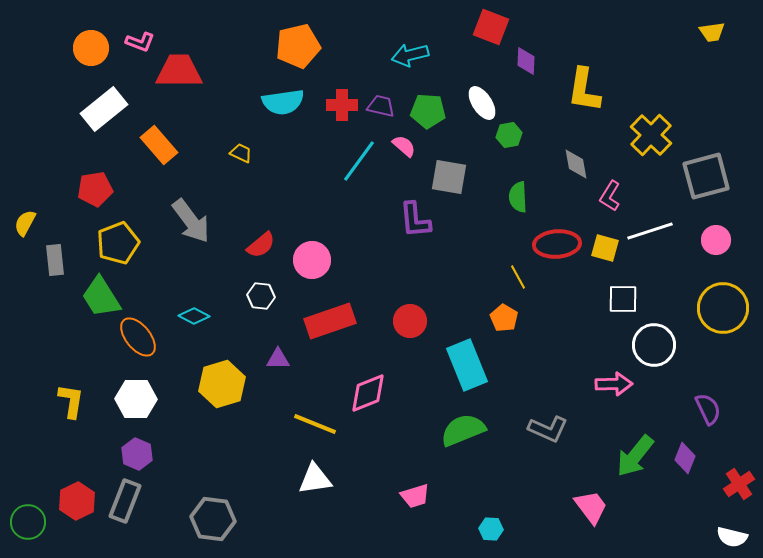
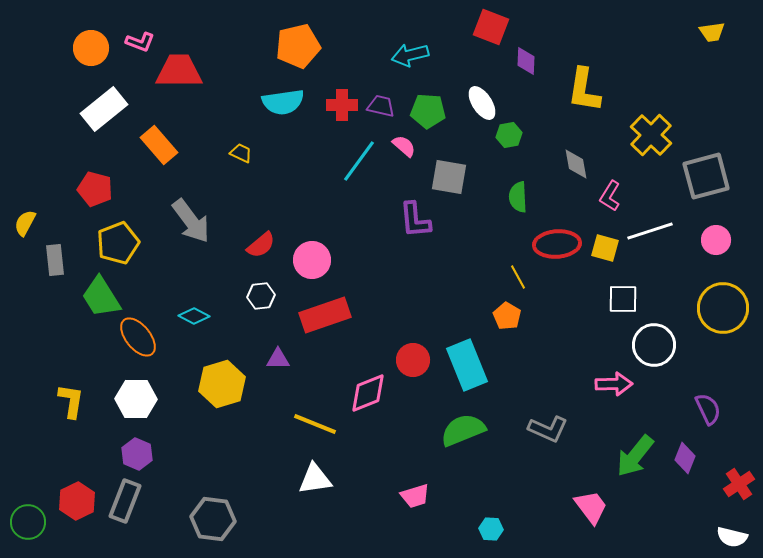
red pentagon at (95, 189): rotated 24 degrees clockwise
white hexagon at (261, 296): rotated 12 degrees counterclockwise
orange pentagon at (504, 318): moved 3 px right, 2 px up
red rectangle at (330, 321): moved 5 px left, 6 px up
red circle at (410, 321): moved 3 px right, 39 px down
